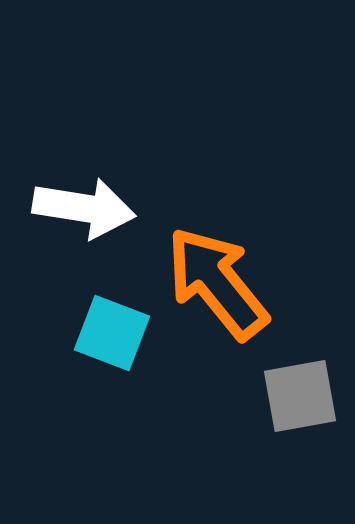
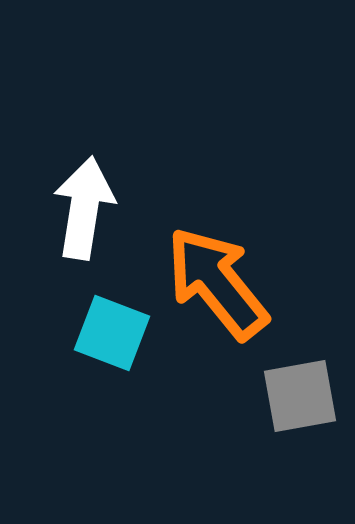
white arrow: rotated 90 degrees counterclockwise
